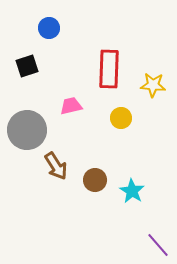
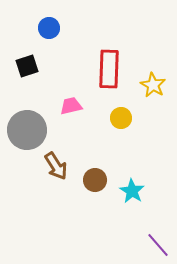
yellow star: rotated 25 degrees clockwise
